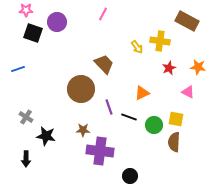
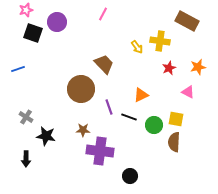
pink star: rotated 16 degrees counterclockwise
orange star: rotated 21 degrees counterclockwise
orange triangle: moved 1 px left, 2 px down
